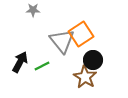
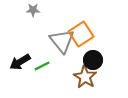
black arrow: rotated 150 degrees counterclockwise
